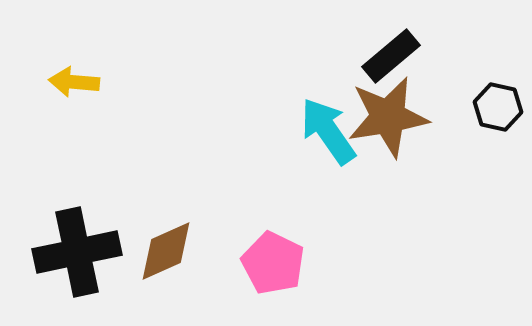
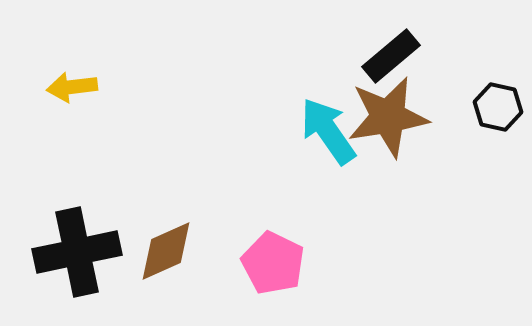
yellow arrow: moved 2 px left, 5 px down; rotated 12 degrees counterclockwise
